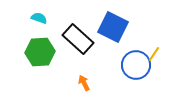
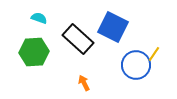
green hexagon: moved 6 px left
